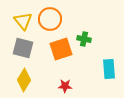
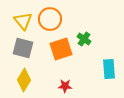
green cross: rotated 24 degrees clockwise
